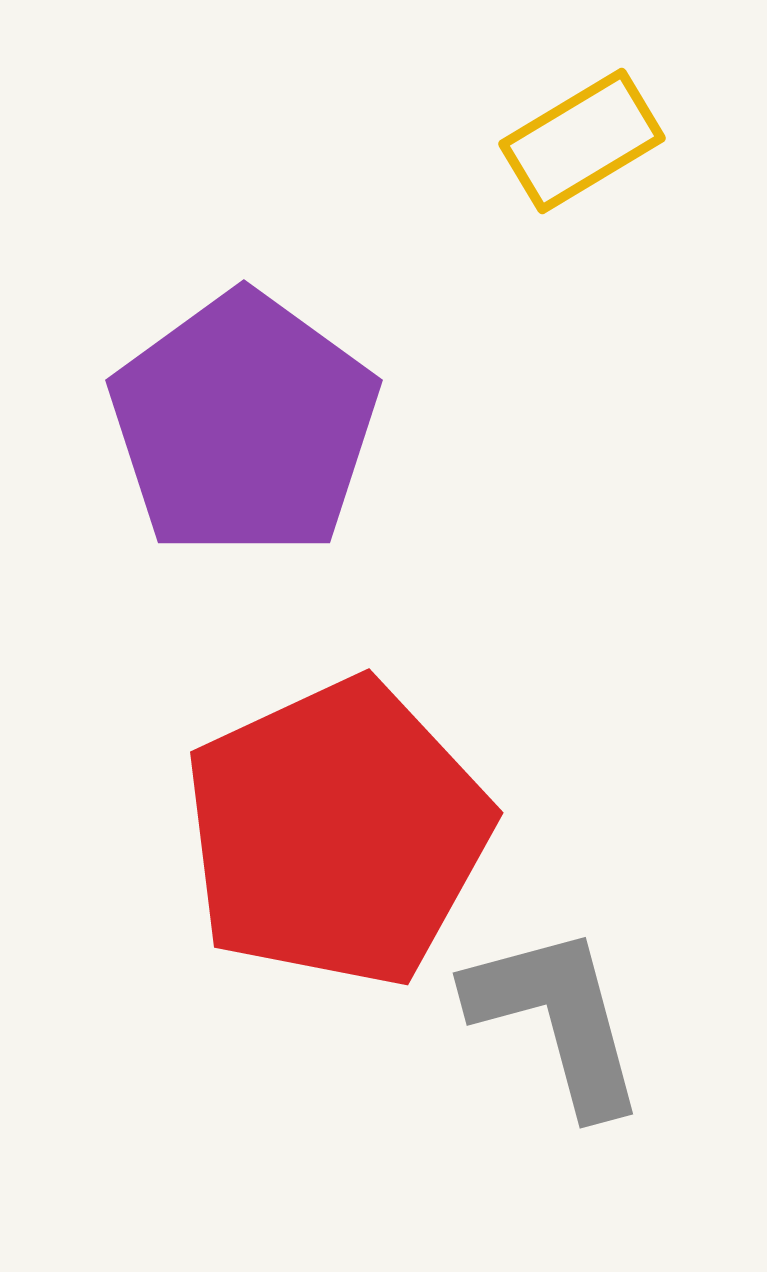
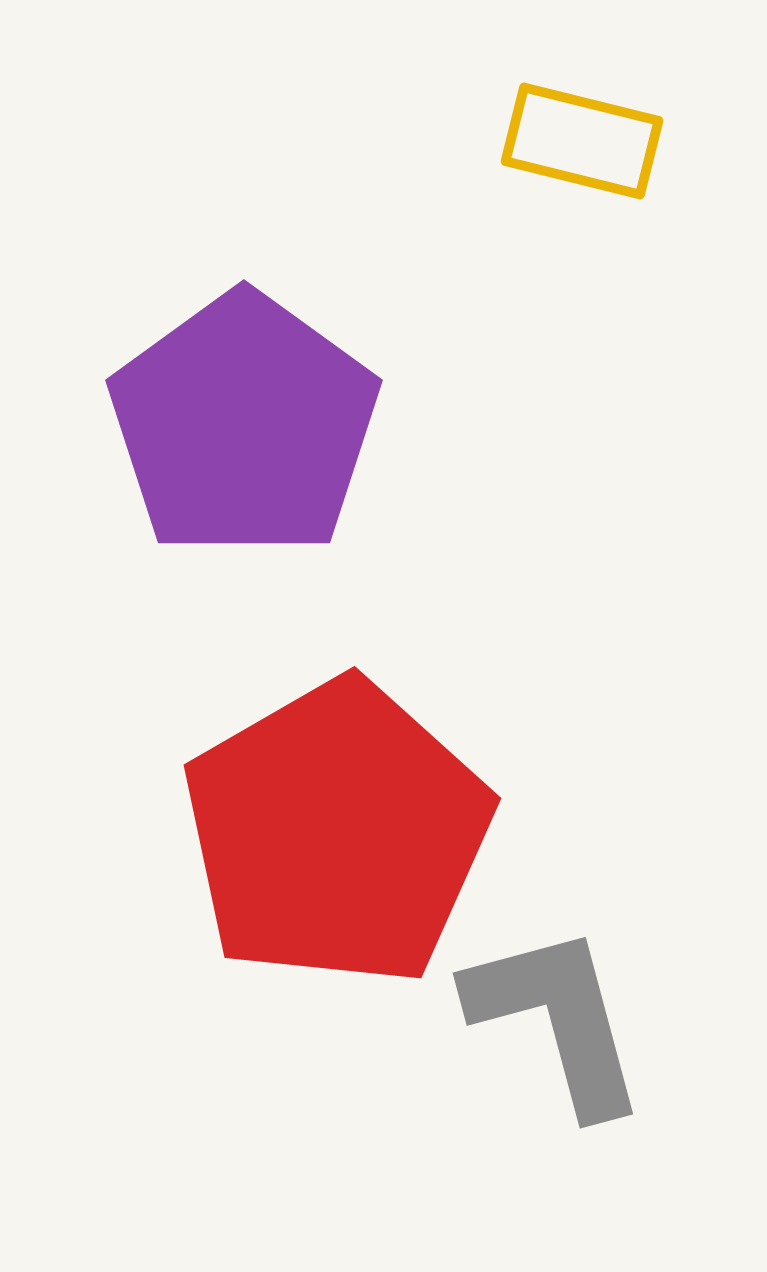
yellow rectangle: rotated 45 degrees clockwise
red pentagon: rotated 5 degrees counterclockwise
